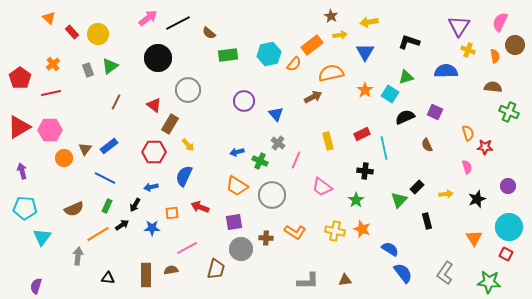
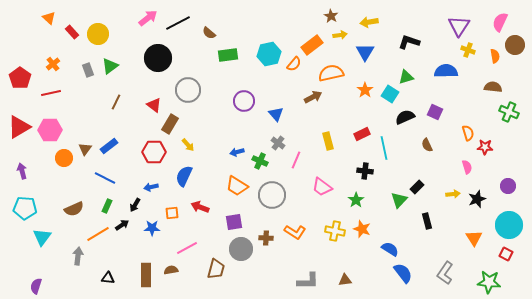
yellow arrow at (446, 194): moved 7 px right
cyan circle at (509, 227): moved 2 px up
